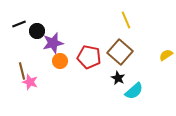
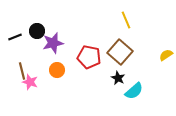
black line: moved 4 px left, 13 px down
orange circle: moved 3 px left, 9 px down
